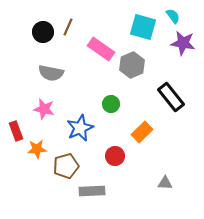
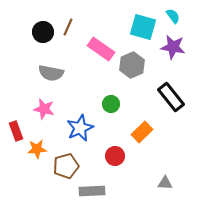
purple star: moved 10 px left, 4 px down
